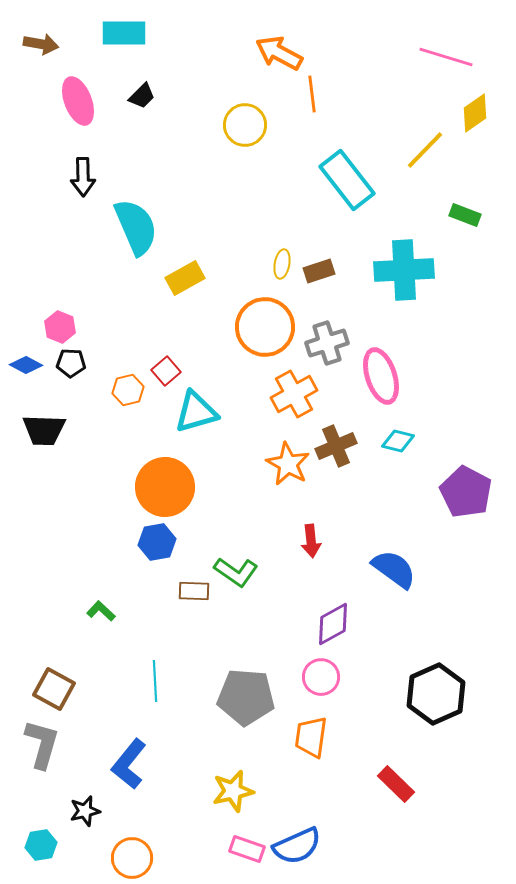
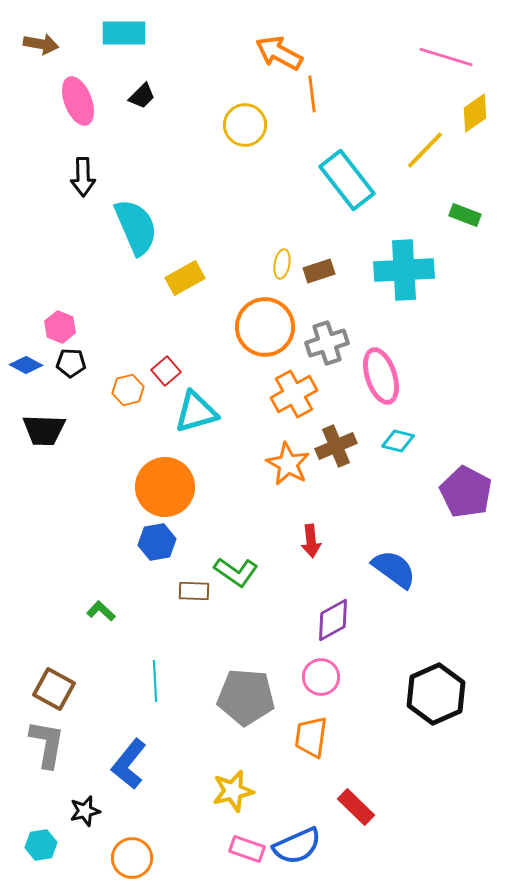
purple diamond at (333, 624): moved 4 px up
gray L-shape at (42, 744): moved 5 px right; rotated 6 degrees counterclockwise
red rectangle at (396, 784): moved 40 px left, 23 px down
